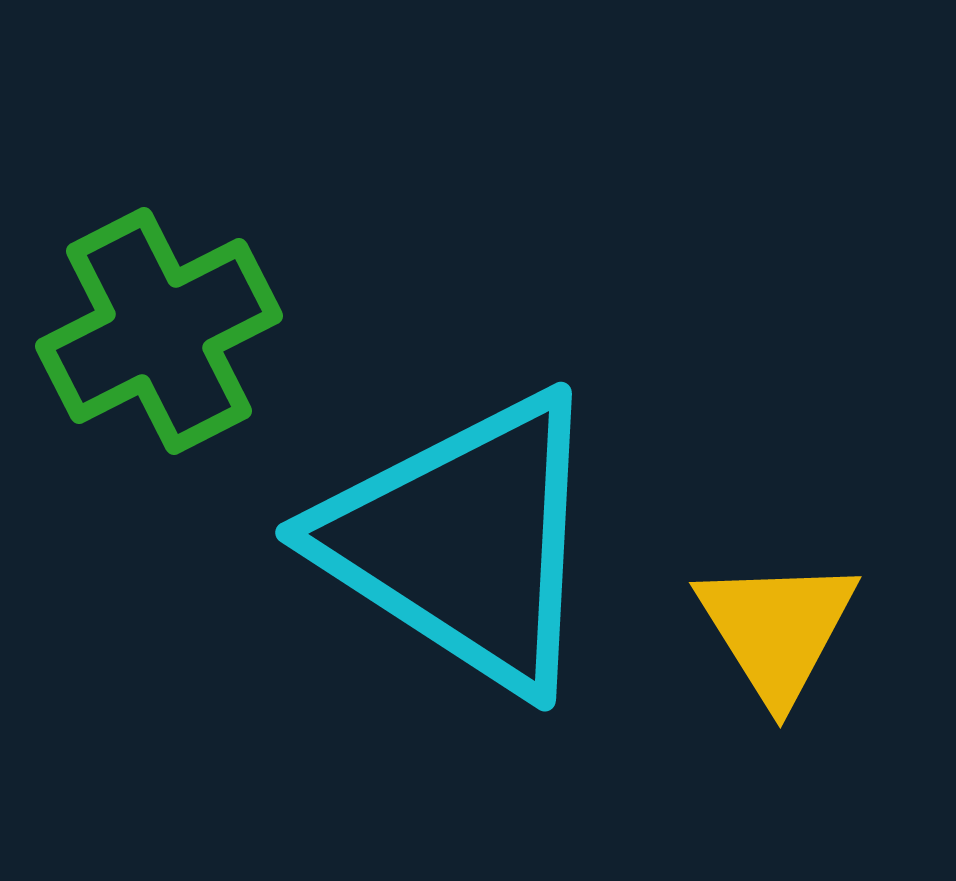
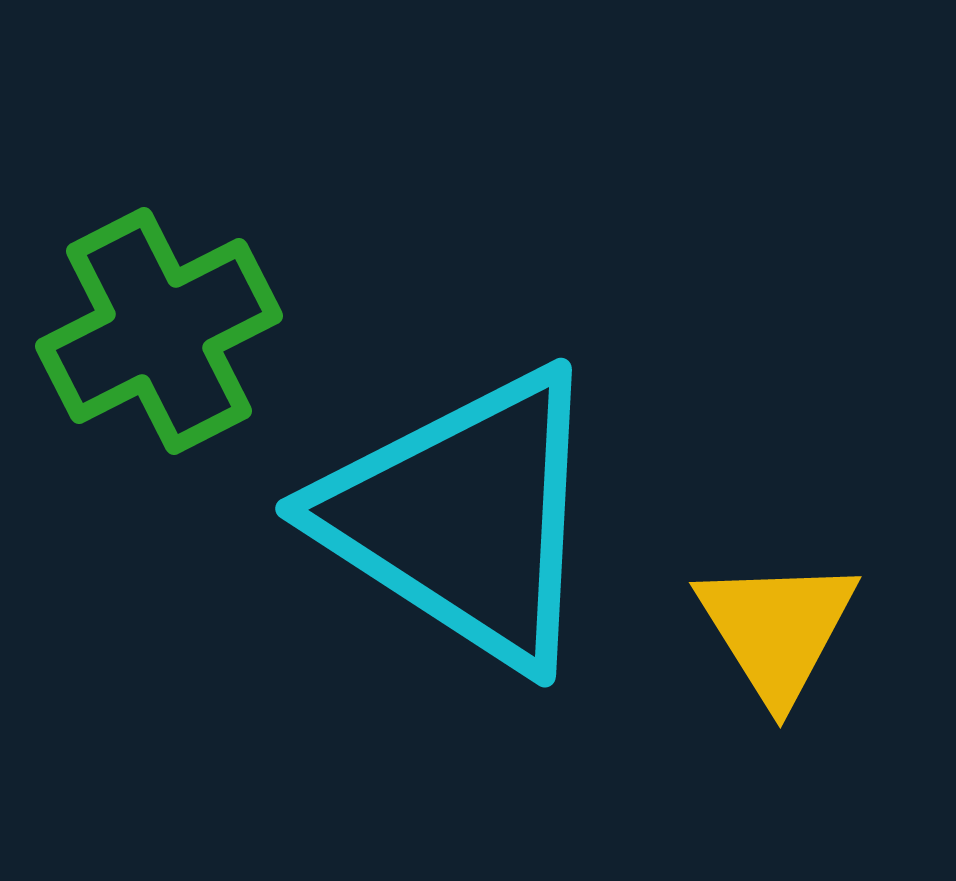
cyan triangle: moved 24 px up
